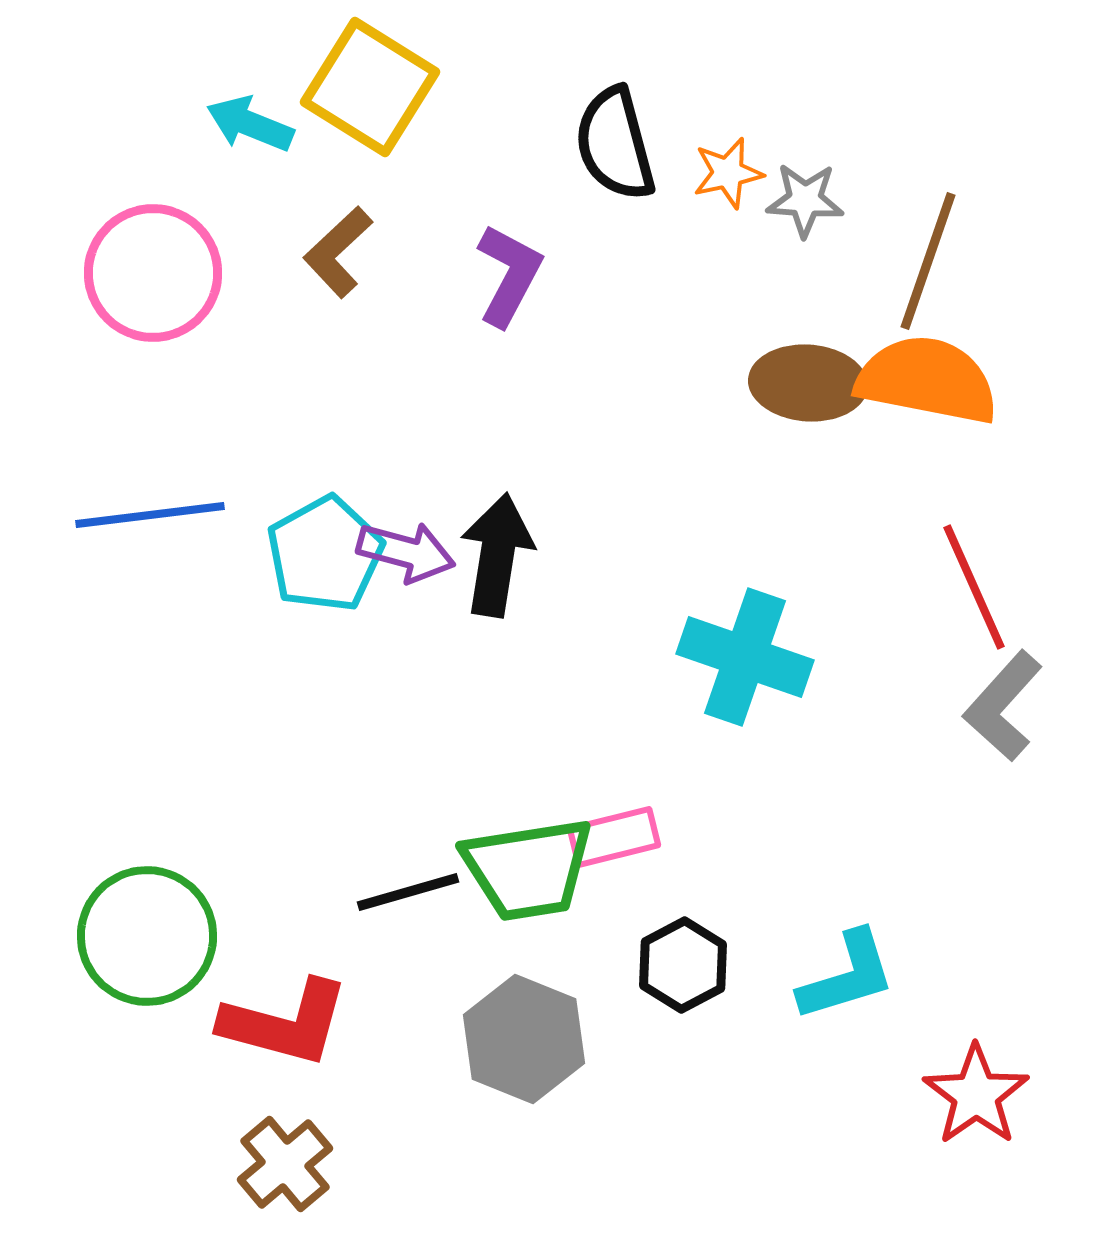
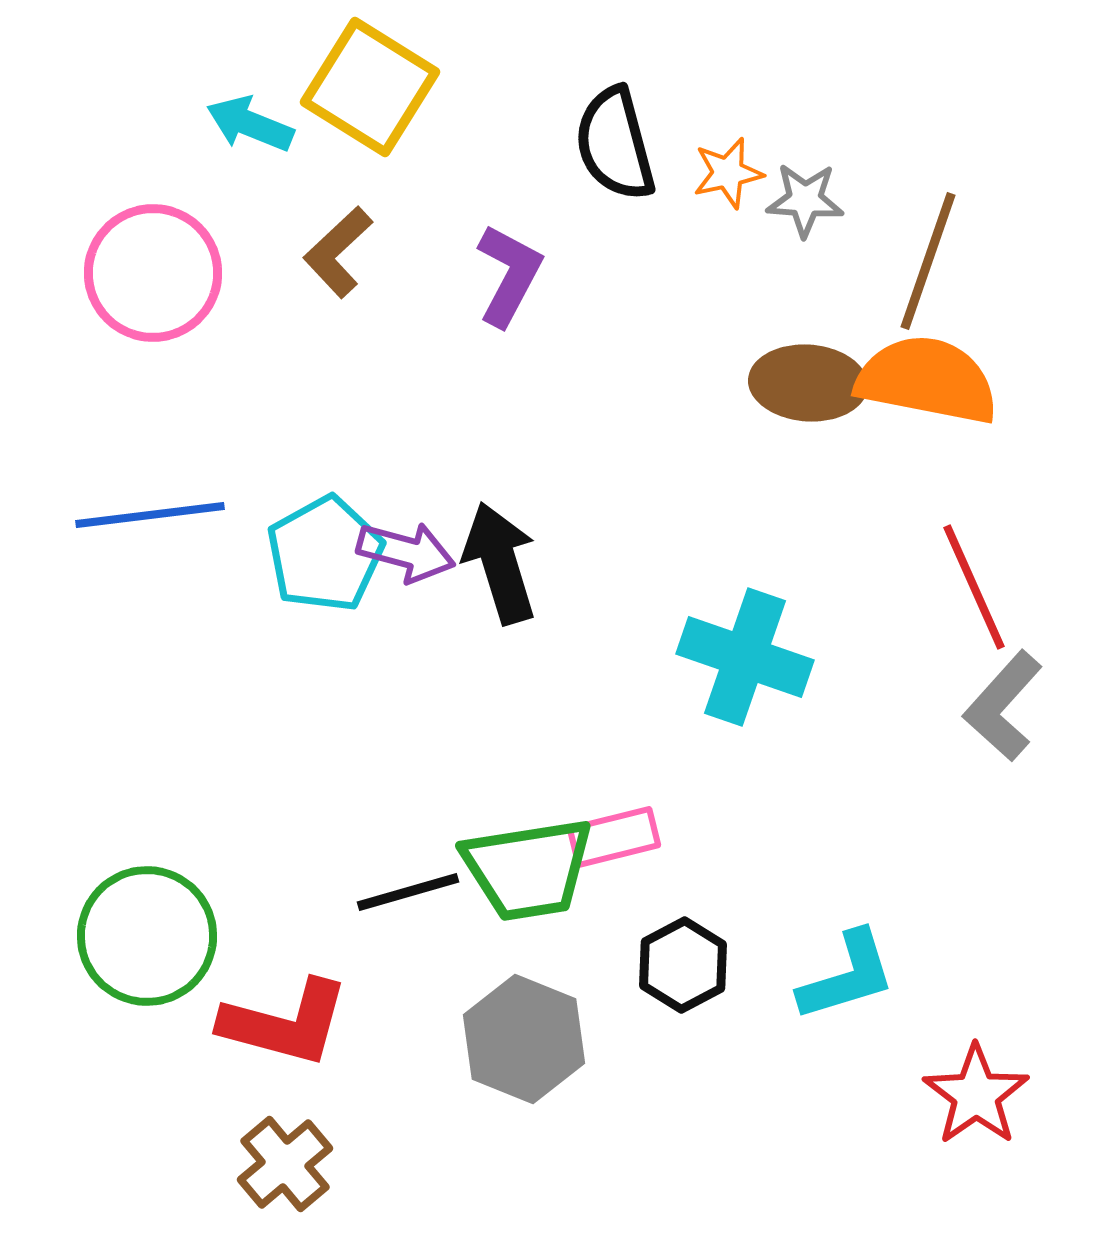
black arrow: moved 3 px right, 8 px down; rotated 26 degrees counterclockwise
